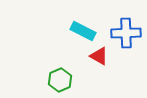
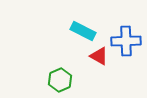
blue cross: moved 8 px down
